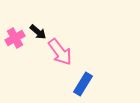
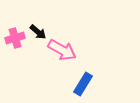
pink cross: rotated 12 degrees clockwise
pink arrow: moved 2 px right, 2 px up; rotated 24 degrees counterclockwise
